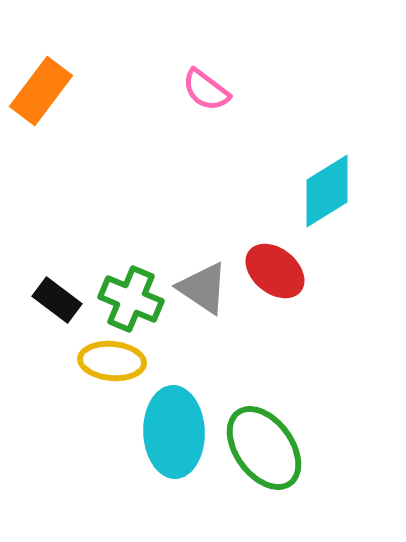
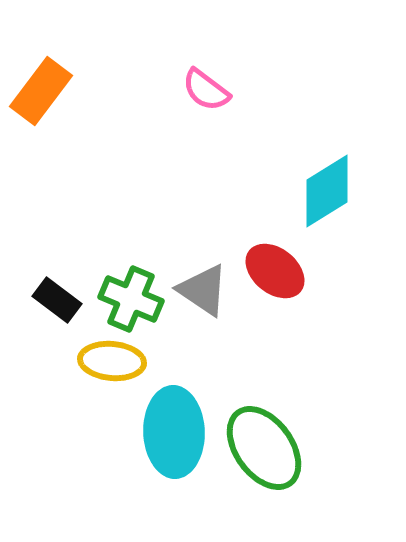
gray triangle: moved 2 px down
